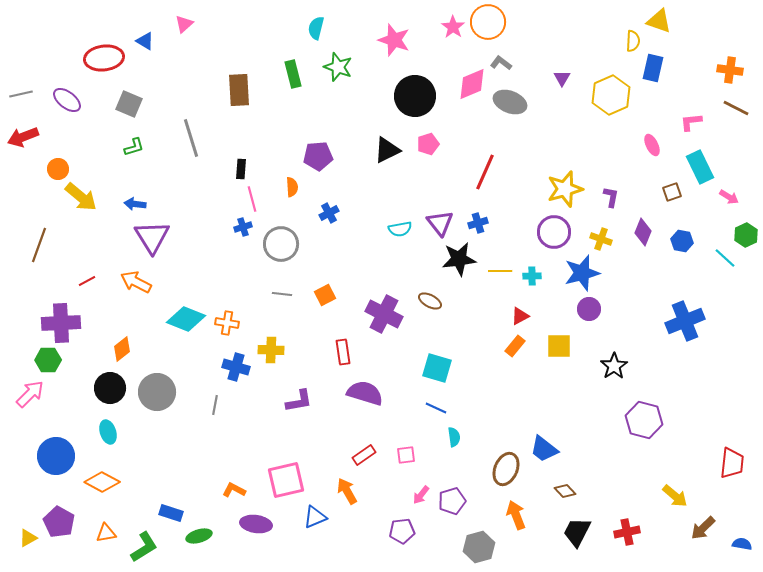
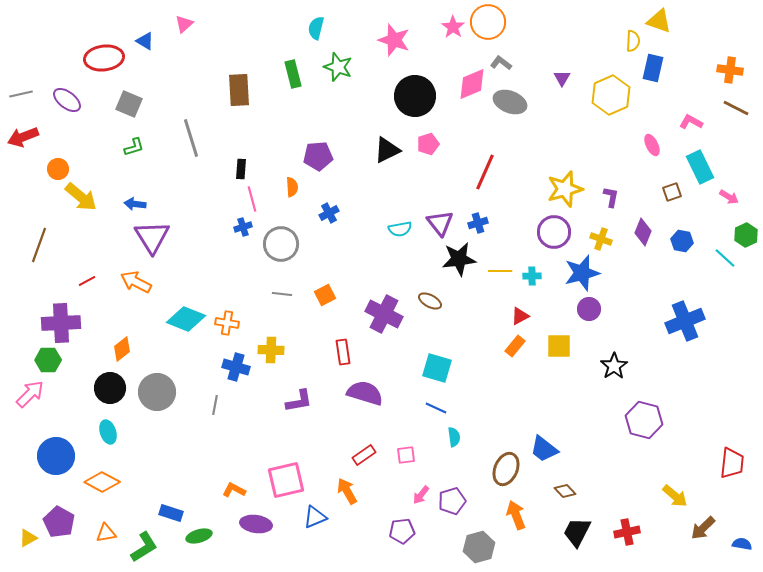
pink L-shape at (691, 122): rotated 35 degrees clockwise
